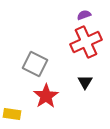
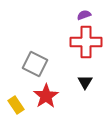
red cross: rotated 24 degrees clockwise
yellow rectangle: moved 4 px right, 9 px up; rotated 48 degrees clockwise
